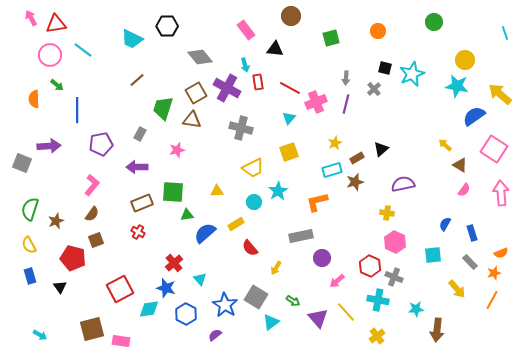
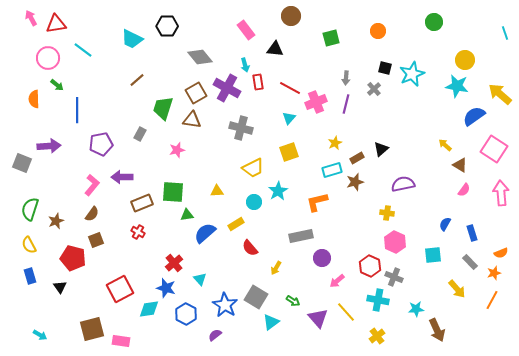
pink circle at (50, 55): moved 2 px left, 3 px down
purple arrow at (137, 167): moved 15 px left, 10 px down
brown arrow at (437, 330): rotated 30 degrees counterclockwise
